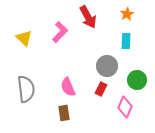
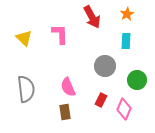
red arrow: moved 4 px right
pink L-shape: moved 2 px down; rotated 45 degrees counterclockwise
gray circle: moved 2 px left
red rectangle: moved 11 px down
pink diamond: moved 1 px left, 2 px down
brown rectangle: moved 1 px right, 1 px up
